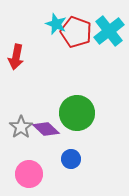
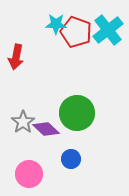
cyan star: rotated 20 degrees counterclockwise
cyan cross: moved 1 px left, 1 px up
gray star: moved 2 px right, 5 px up
